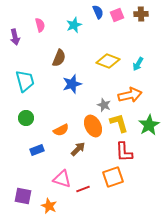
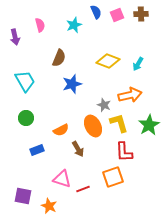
blue semicircle: moved 2 px left
cyan trapezoid: rotated 15 degrees counterclockwise
brown arrow: rotated 105 degrees clockwise
